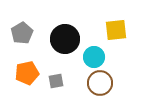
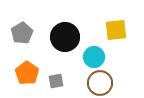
black circle: moved 2 px up
orange pentagon: rotated 25 degrees counterclockwise
